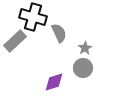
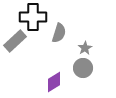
black cross: rotated 16 degrees counterclockwise
gray semicircle: rotated 42 degrees clockwise
purple diamond: rotated 15 degrees counterclockwise
